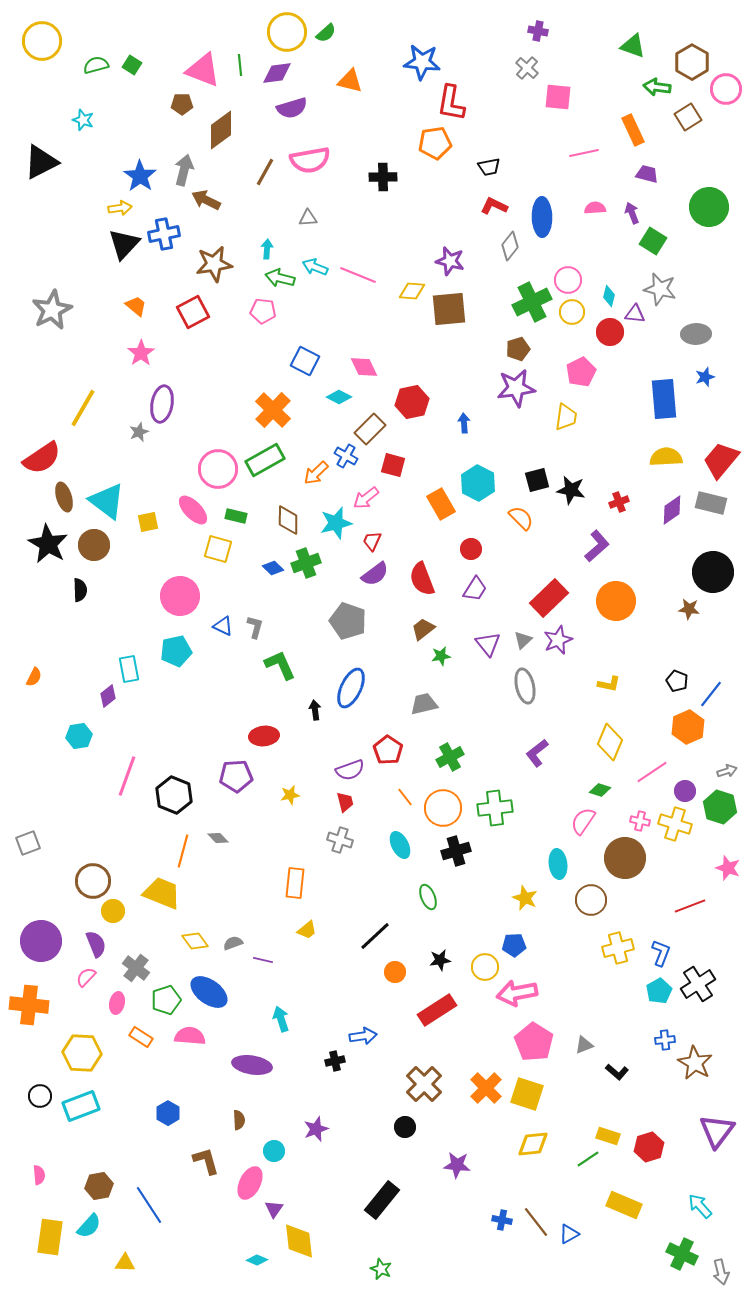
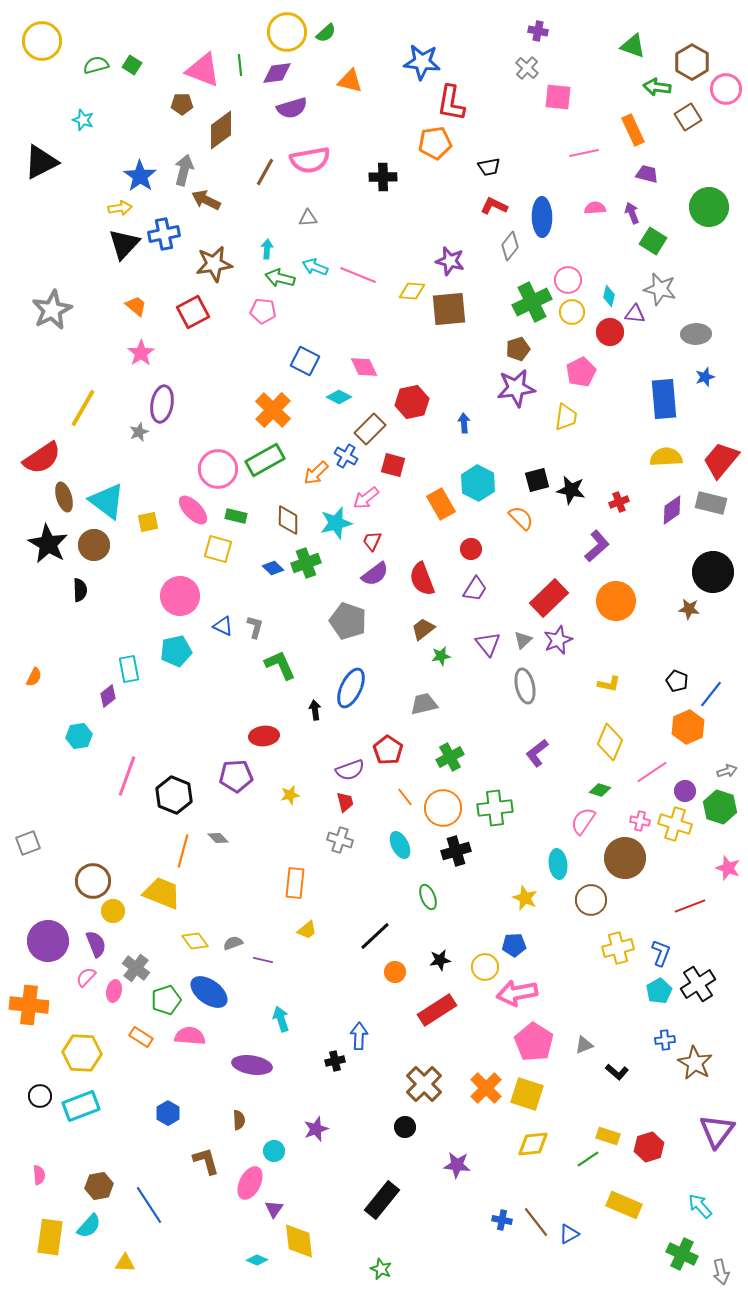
purple circle at (41, 941): moved 7 px right
pink ellipse at (117, 1003): moved 3 px left, 12 px up
blue arrow at (363, 1036): moved 4 px left; rotated 80 degrees counterclockwise
